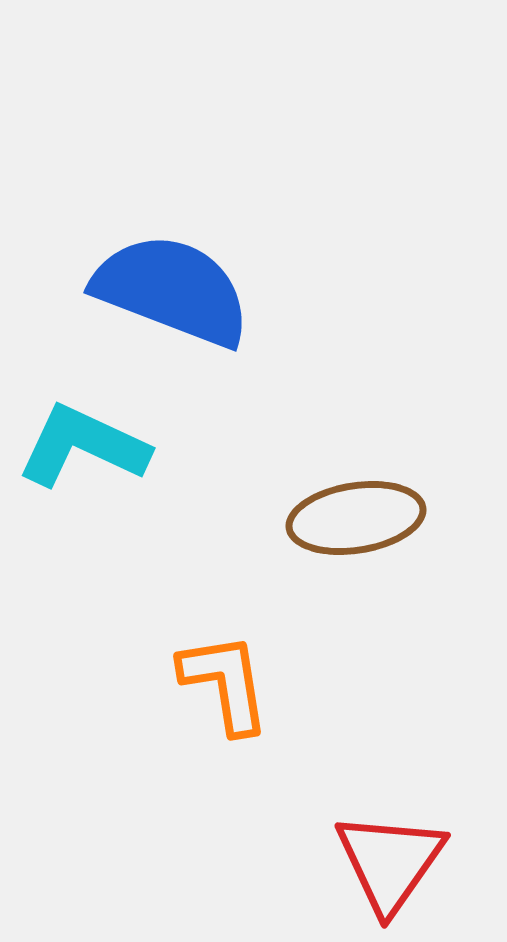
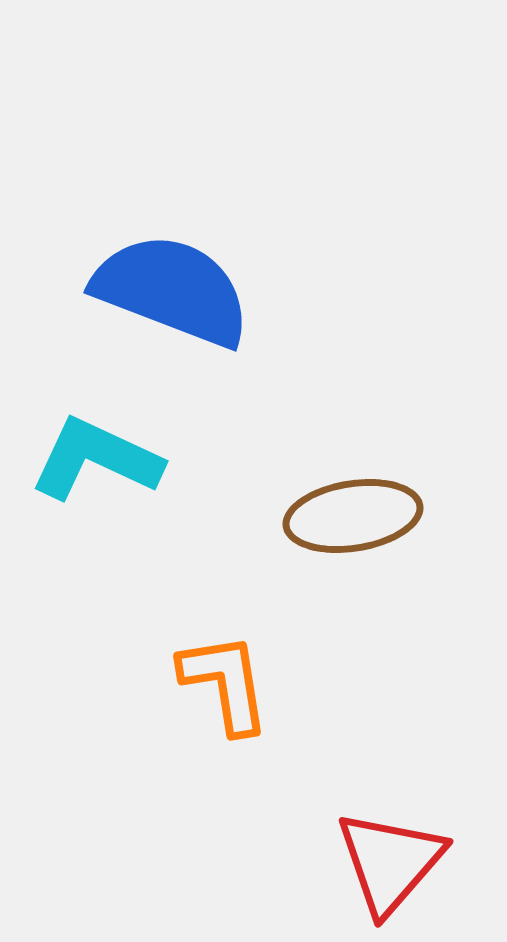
cyan L-shape: moved 13 px right, 13 px down
brown ellipse: moved 3 px left, 2 px up
red triangle: rotated 6 degrees clockwise
